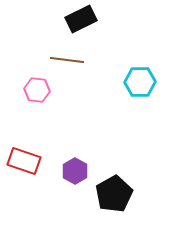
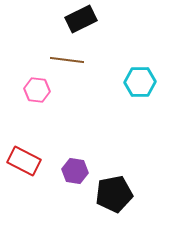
red rectangle: rotated 8 degrees clockwise
purple hexagon: rotated 20 degrees counterclockwise
black pentagon: rotated 18 degrees clockwise
